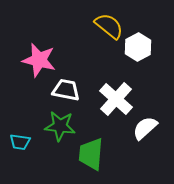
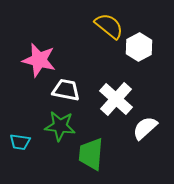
white hexagon: moved 1 px right
